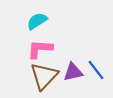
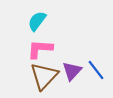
cyan semicircle: rotated 20 degrees counterclockwise
purple triangle: moved 1 px left, 1 px up; rotated 35 degrees counterclockwise
